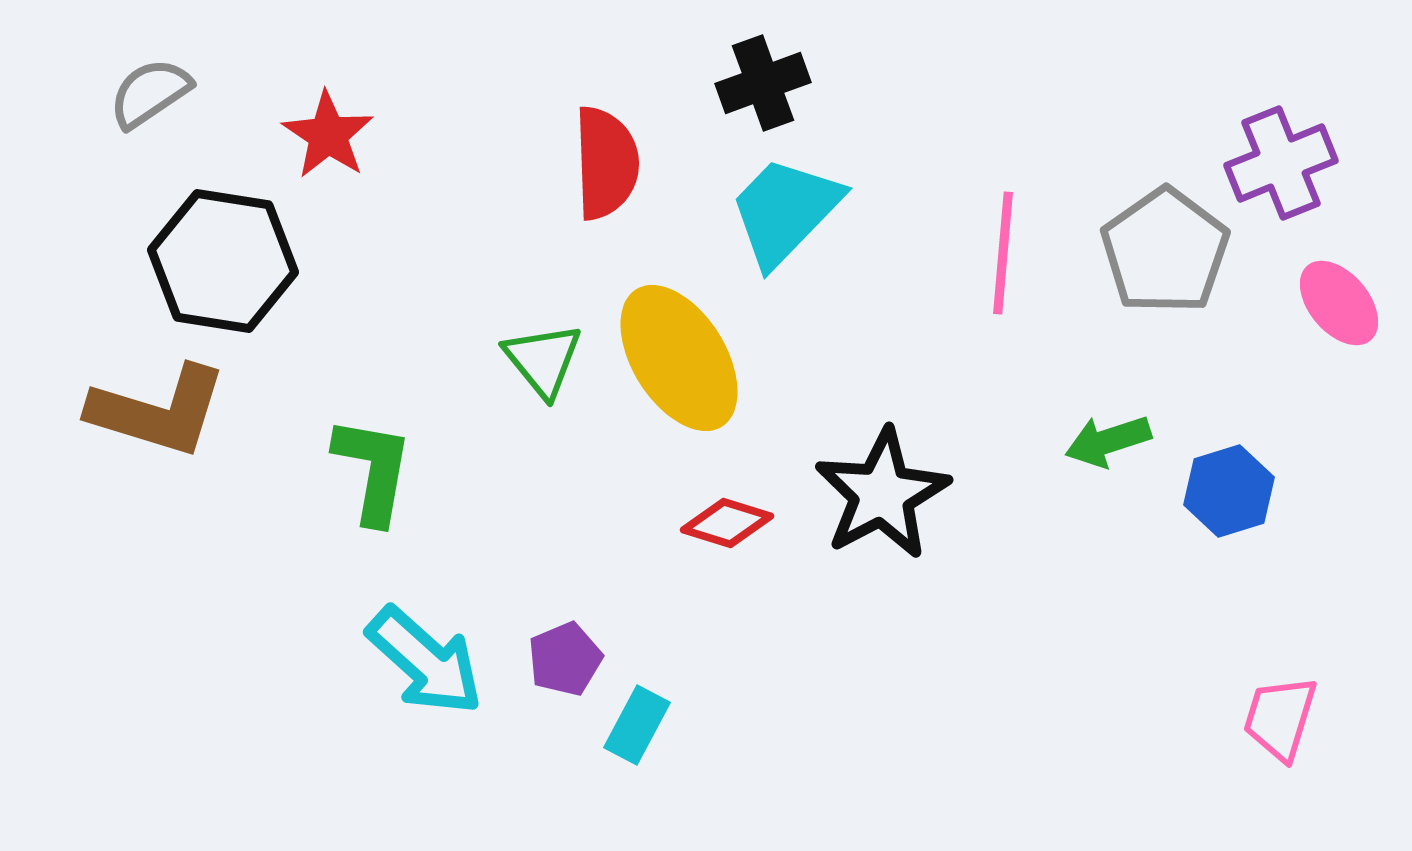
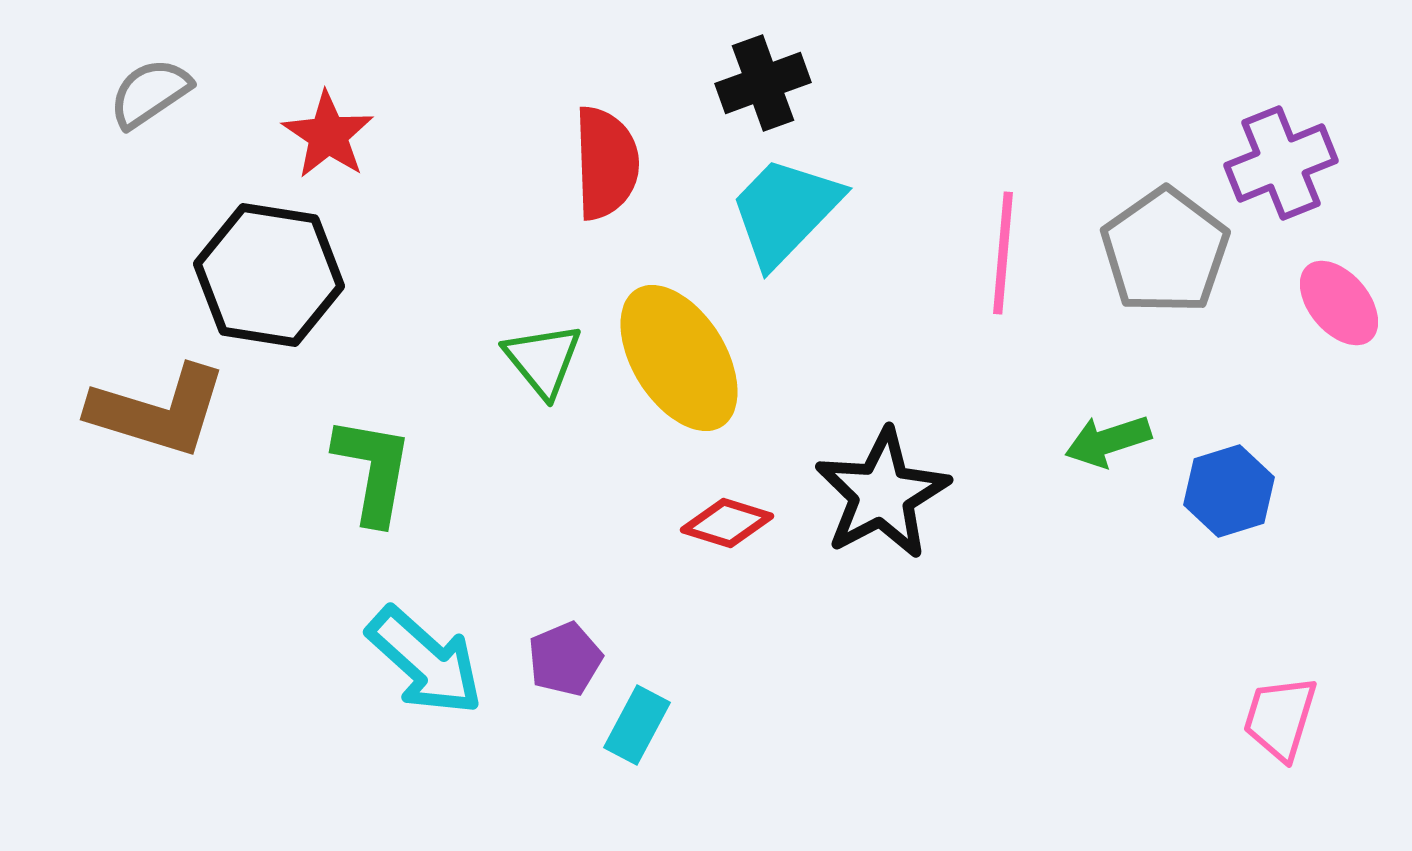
black hexagon: moved 46 px right, 14 px down
